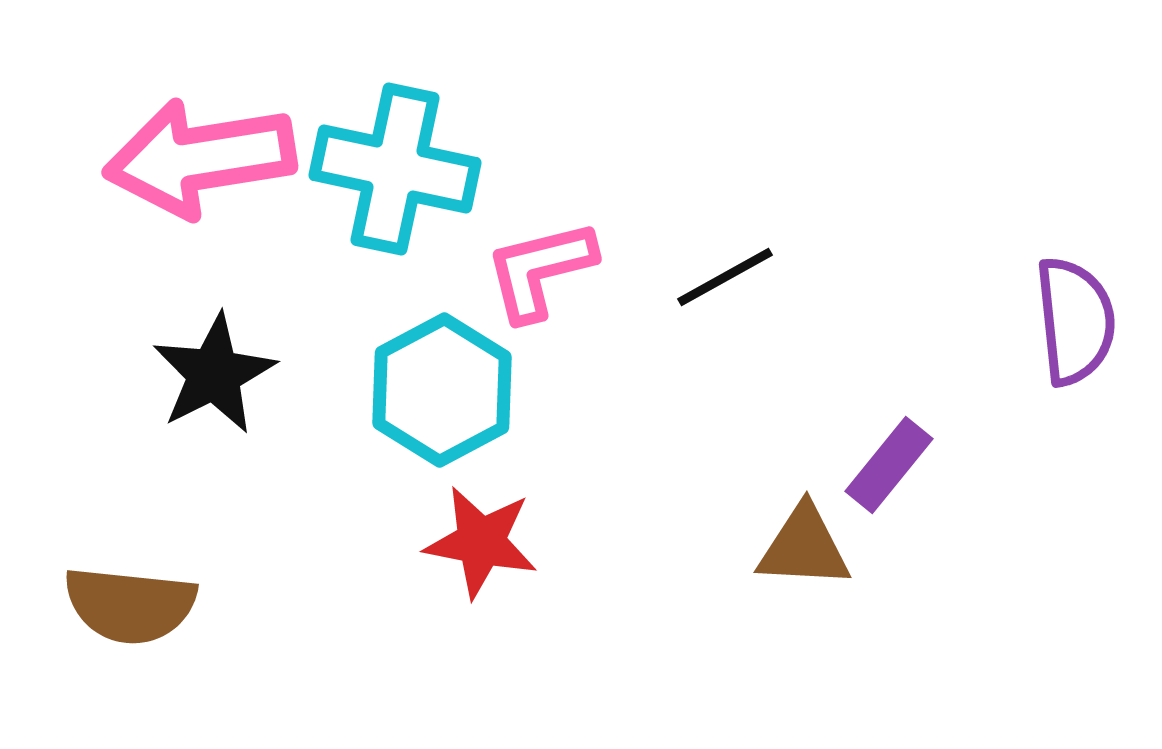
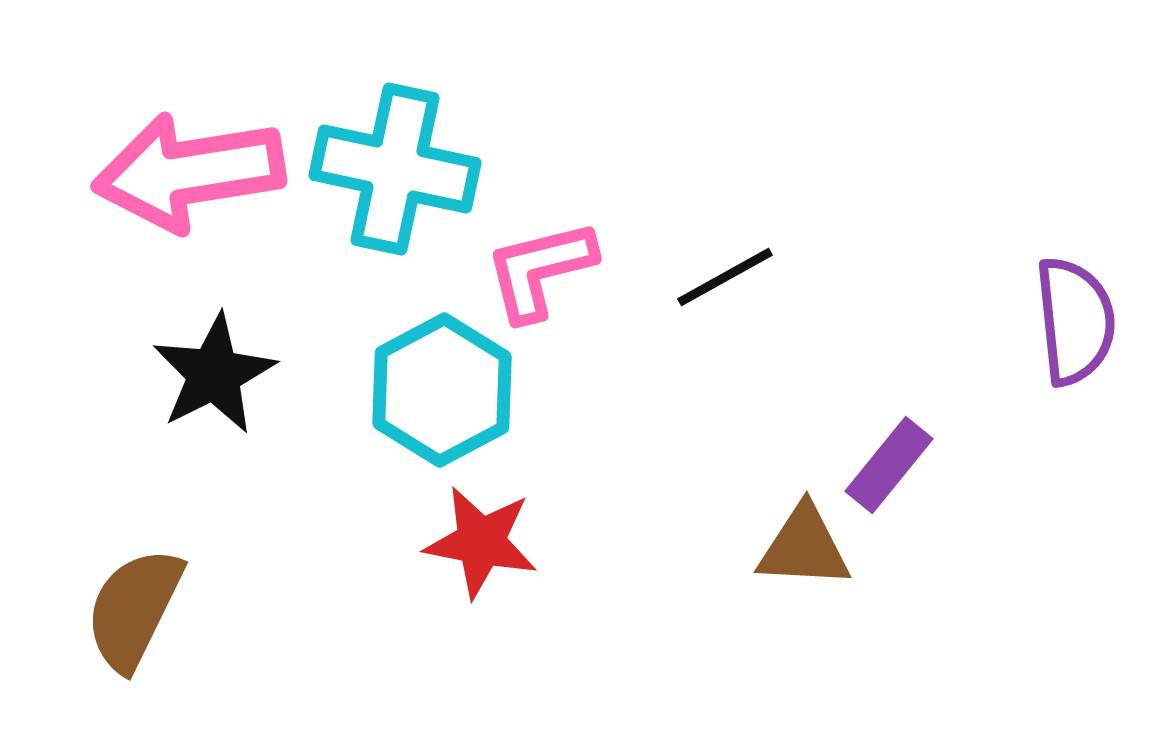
pink arrow: moved 11 px left, 14 px down
brown semicircle: moved 4 px right, 4 px down; rotated 110 degrees clockwise
